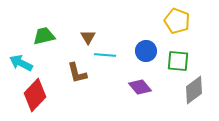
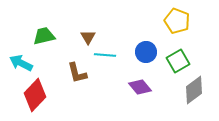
blue circle: moved 1 px down
green square: rotated 35 degrees counterclockwise
